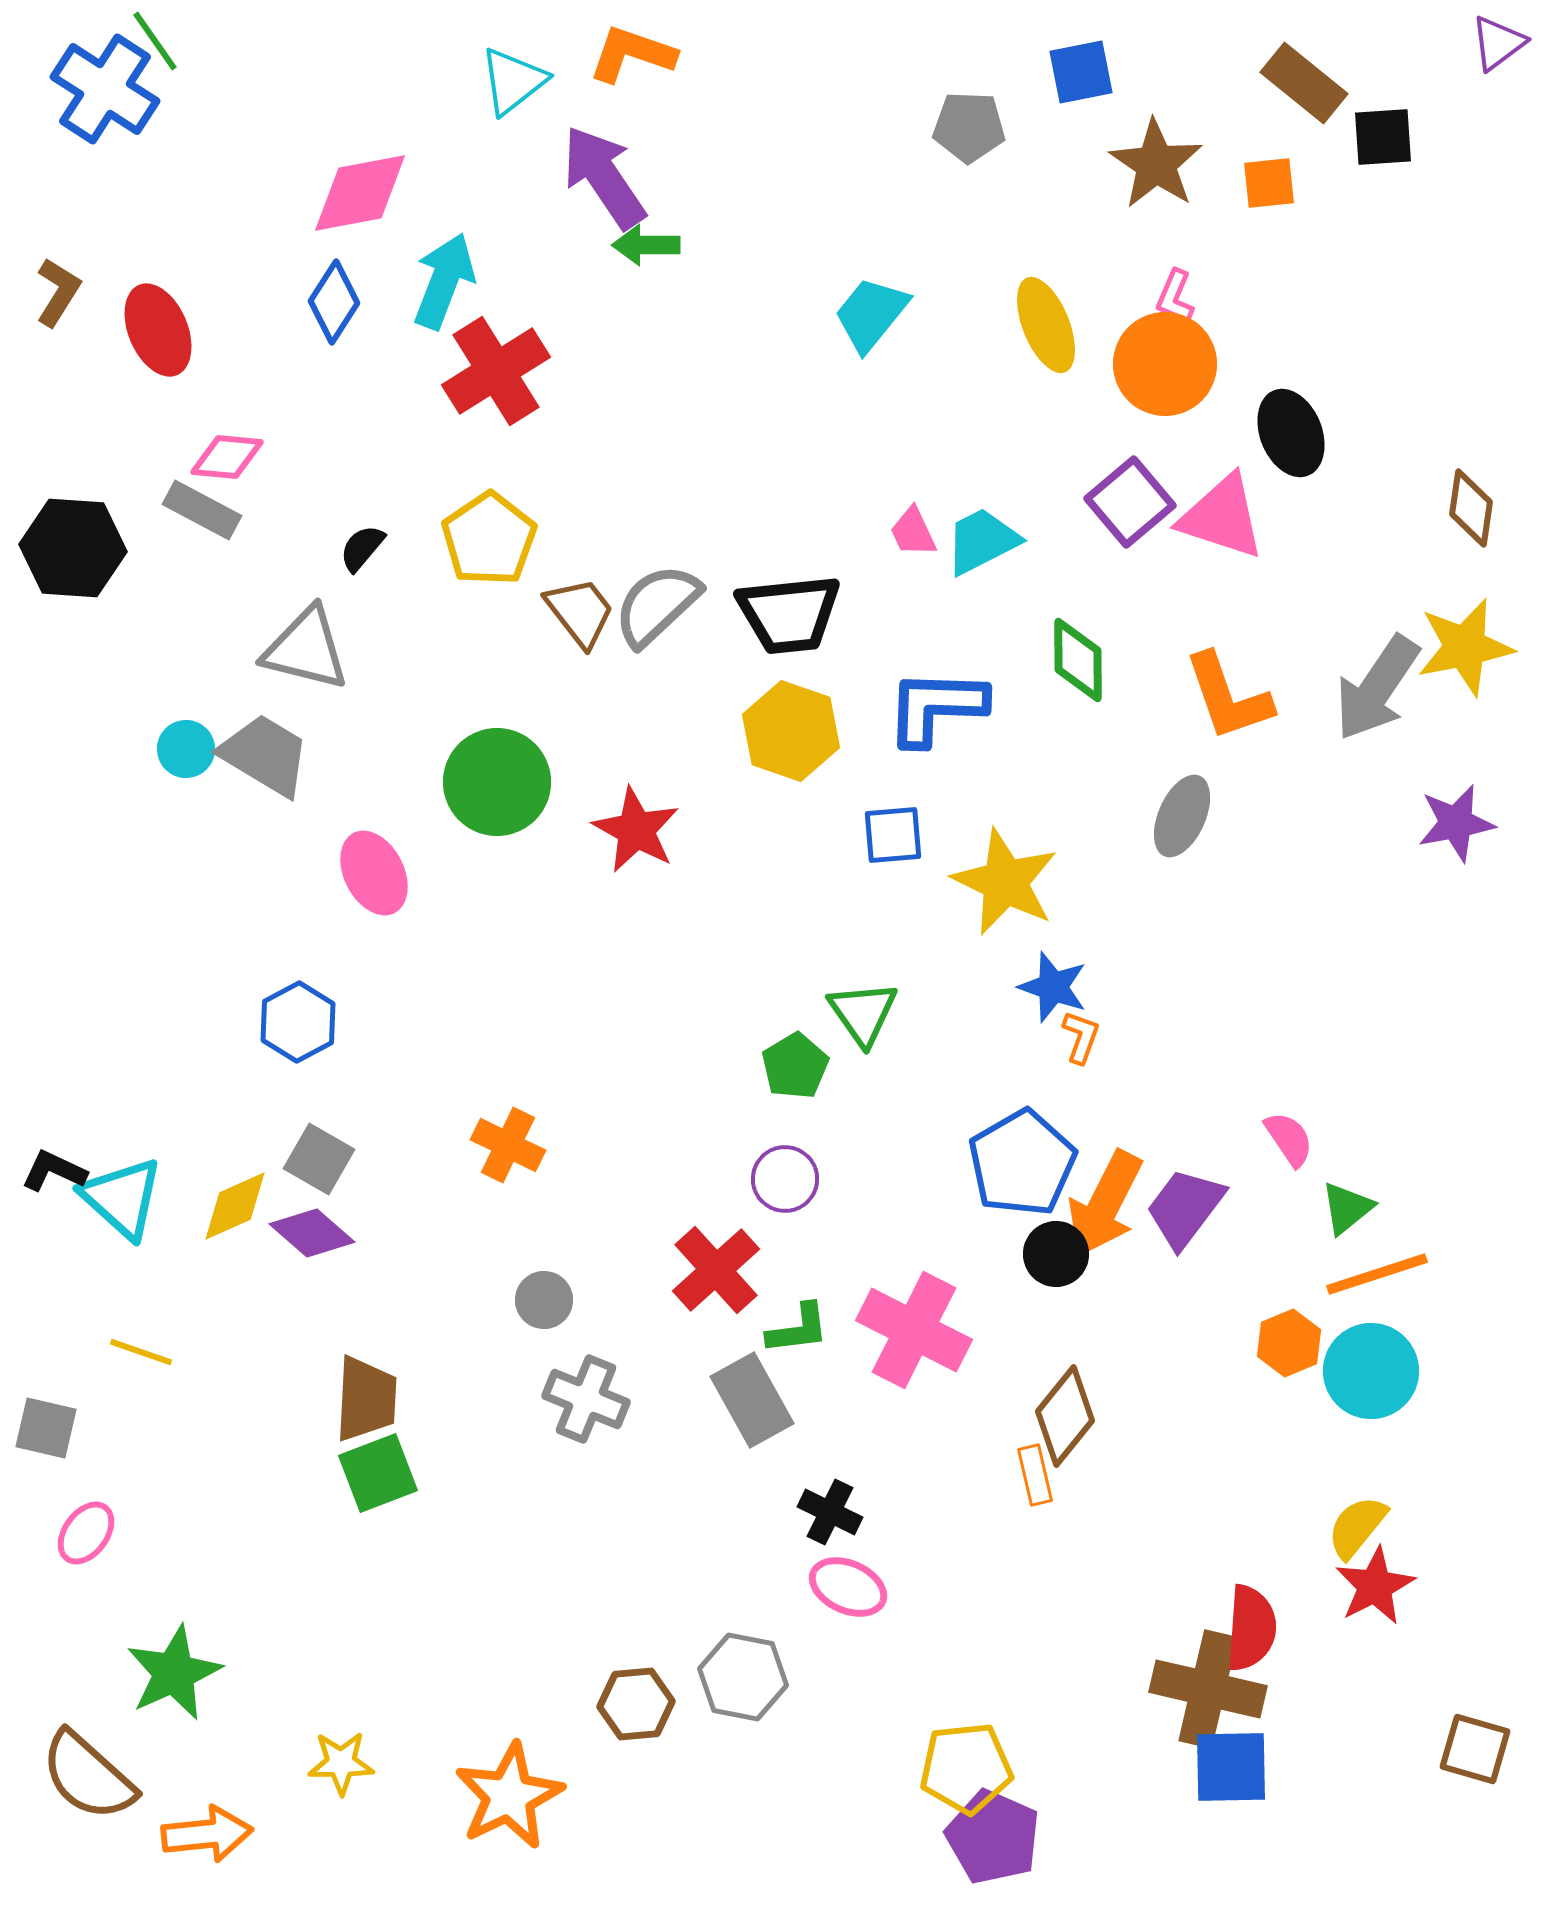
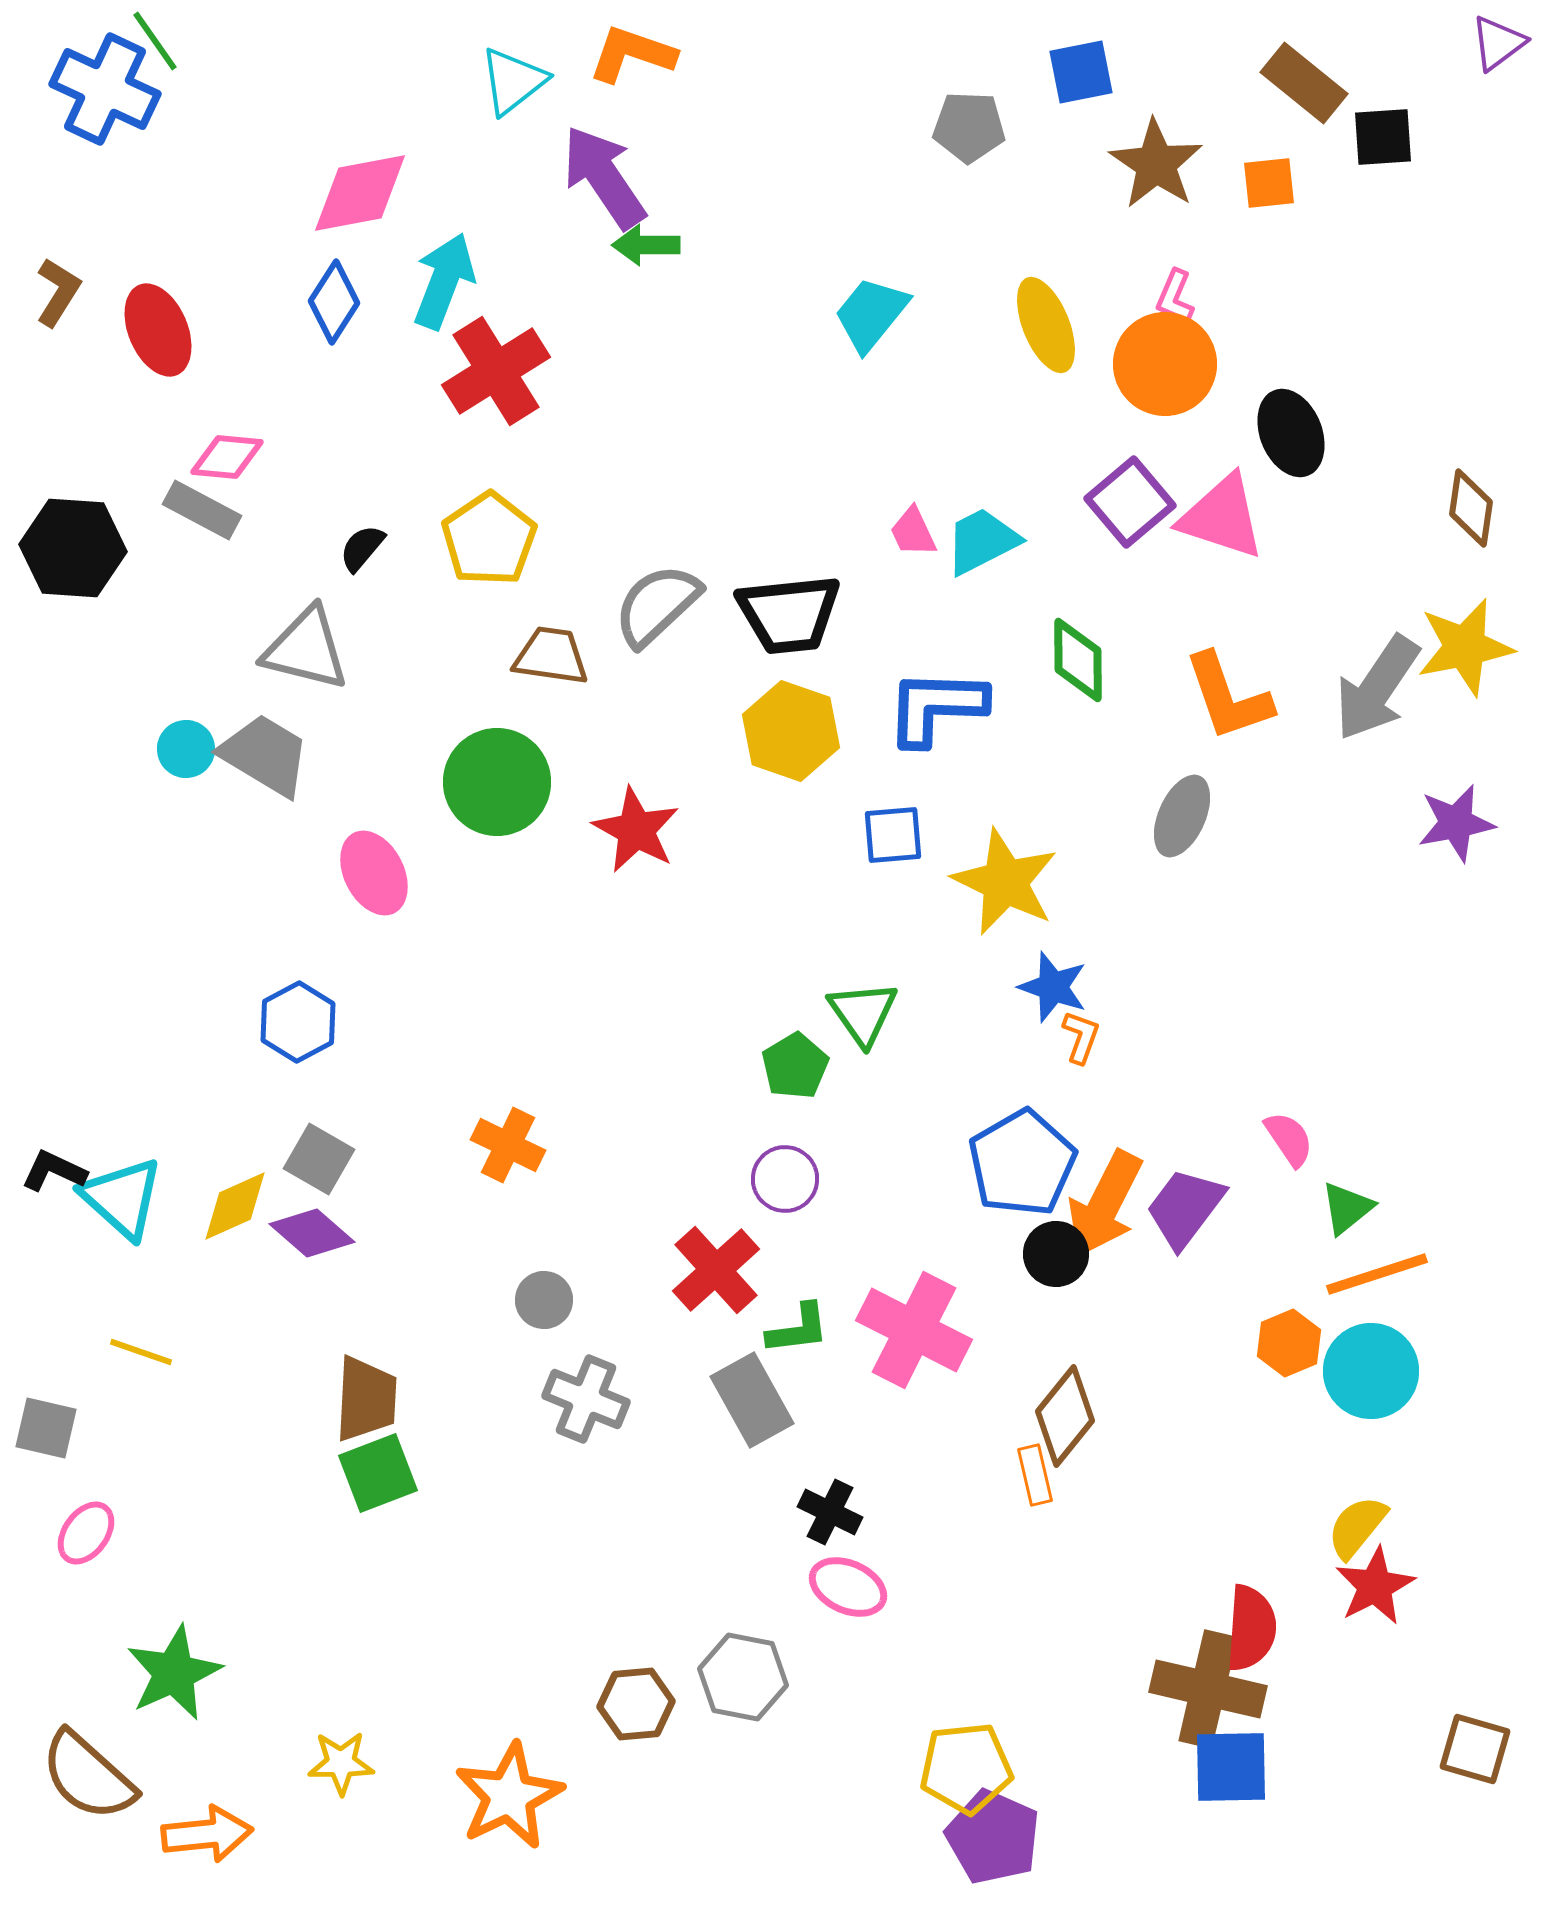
blue cross at (105, 89): rotated 8 degrees counterclockwise
brown trapezoid at (580, 612): moved 29 px left, 44 px down; rotated 44 degrees counterclockwise
